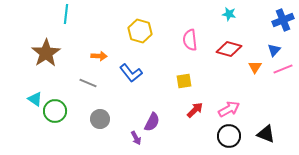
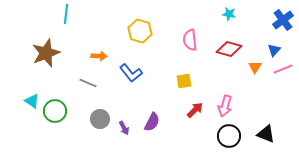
blue cross: rotated 15 degrees counterclockwise
brown star: rotated 12 degrees clockwise
cyan triangle: moved 3 px left, 2 px down
pink arrow: moved 4 px left, 3 px up; rotated 135 degrees clockwise
purple arrow: moved 12 px left, 10 px up
